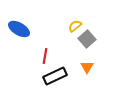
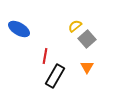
black rectangle: rotated 35 degrees counterclockwise
